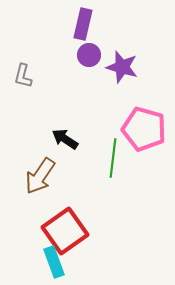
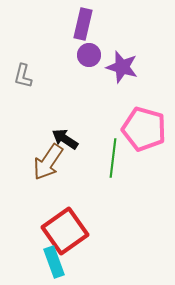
brown arrow: moved 8 px right, 14 px up
